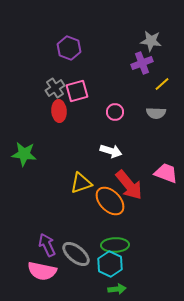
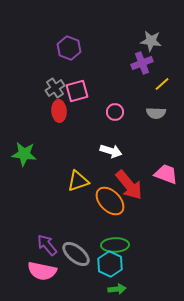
pink trapezoid: moved 1 px down
yellow triangle: moved 3 px left, 2 px up
purple arrow: rotated 15 degrees counterclockwise
